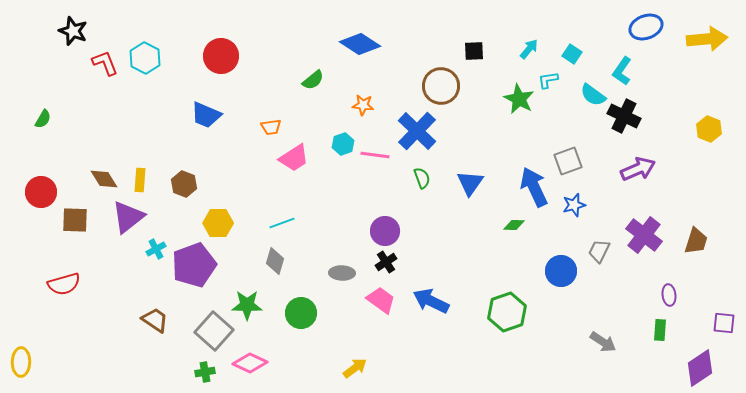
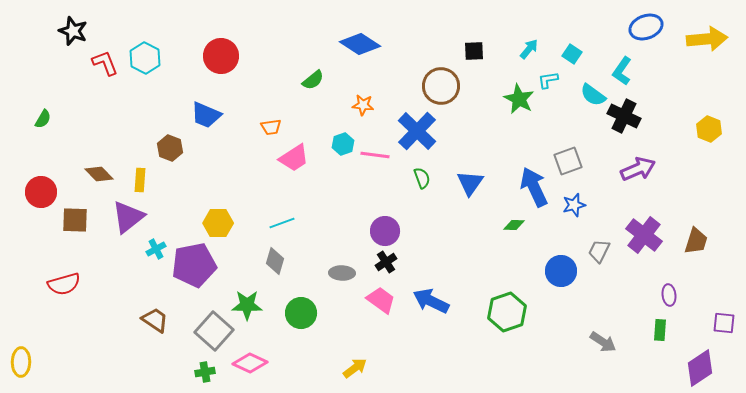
brown diamond at (104, 179): moved 5 px left, 5 px up; rotated 12 degrees counterclockwise
brown hexagon at (184, 184): moved 14 px left, 36 px up
purple pentagon at (194, 265): rotated 9 degrees clockwise
